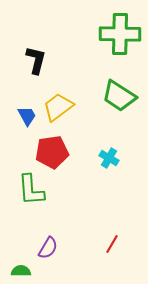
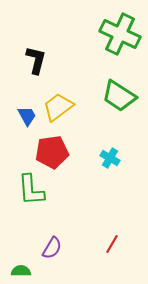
green cross: rotated 24 degrees clockwise
cyan cross: moved 1 px right
purple semicircle: moved 4 px right
